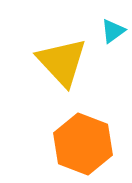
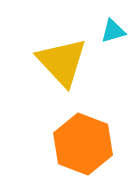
cyan triangle: rotated 20 degrees clockwise
